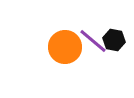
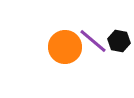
black hexagon: moved 5 px right, 1 px down
